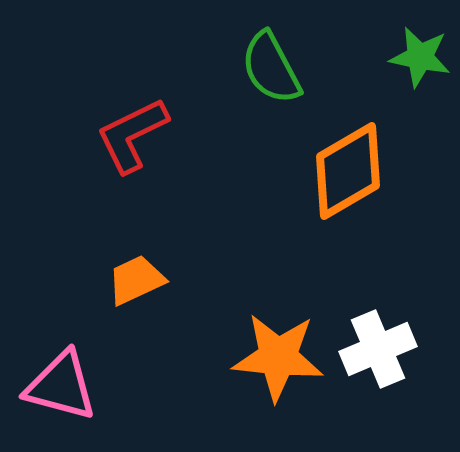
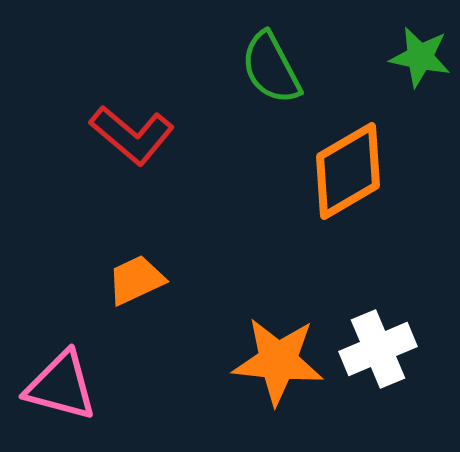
red L-shape: rotated 114 degrees counterclockwise
orange star: moved 4 px down
